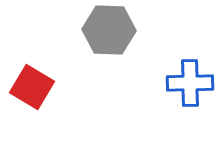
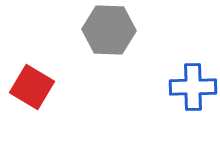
blue cross: moved 3 px right, 4 px down
